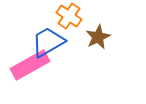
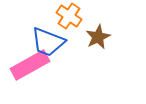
blue trapezoid: rotated 129 degrees counterclockwise
